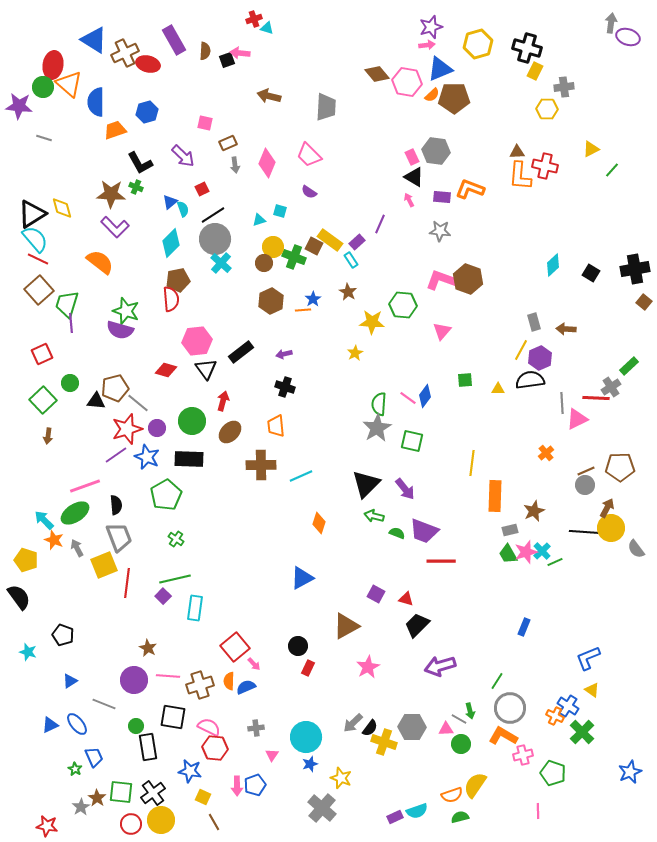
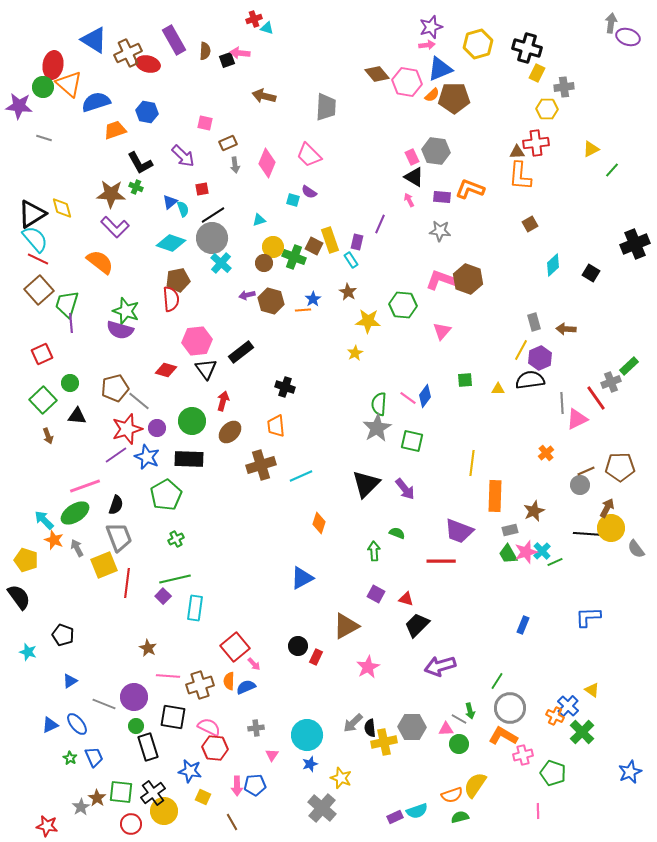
brown cross at (125, 53): moved 3 px right
yellow rectangle at (535, 71): moved 2 px right, 2 px down
brown arrow at (269, 96): moved 5 px left
blue semicircle at (96, 102): rotated 72 degrees clockwise
blue hexagon at (147, 112): rotated 25 degrees clockwise
red cross at (545, 166): moved 9 px left, 23 px up; rotated 20 degrees counterclockwise
red square at (202, 189): rotated 16 degrees clockwise
cyan square at (280, 211): moved 13 px right, 11 px up
gray circle at (215, 239): moved 3 px left, 1 px up
yellow rectangle at (330, 240): rotated 35 degrees clockwise
purple rectangle at (357, 242): rotated 35 degrees counterclockwise
cyan diamond at (171, 243): rotated 64 degrees clockwise
black cross at (635, 269): moved 25 px up; rotated 12 degrees counterclockwise
brown hexagon at (271, 301): rotated 20 degrees counterclockwise
brown square at (644, 302): moved 114 px left, 78 px up; rotated 21 degrees clockwise
yellow star at (372, 322): moved 4 px left, 1 px up
purple arrow at (284, 354): moved 37 px left, 59 px up
gray cross at (611, 387): moved 5 px up; rotated 12 degrees clockwise
red line at (596, 398): rotated 52 degrees clockwise
black triangle at (96, 401): moved 19 px left, 15 px down
gray line at (138, 403): moved 1 px right, 2 px up
brown arrow at (48, 436): rotated 28 degrees counterclockwise
brown cross at (261, 465): rotated 16 degrees counterclockwise
gray circle at (585, 485): moved 5 px left
black semicircle at (116, 505): rotated 24 degrees clockwise
green arrow at (374, 516): moved 35 px down; rotated 72 degrees clockwise
purple trapezoid at (424, 531): moved 35 px right
black line at (585, 532): moved 4 px right, 2 px down
green cross at (176, 539): rotated 28 degrees clockwise
blue rectangle at (524, 627): moved 1 px left, 2 px up
blue L-shape at (588, 658): moved 41 px up; rotated 20 degrees clockwise
red rectangle at (308, 668): moved 8 px right, 11 px up
purple circle at (134, 680): moved 17 px down
blue cross at (568, 706): rotated 10 degrees clockwise
black semicircle at (370, 728): rotated 138 degrees clockwise
cyan circle at (306, 737): moved 1 px right, 2 px up
yellow cross at (384, 742): rotated 30 degrees counterclockwise
green circle at (461, 744): moved 2 px left
black rectangle at (148, 747): rotated 8 degrees counterclockwise
green star at (75, 769): moved 5 px left, 11 px up
blue pentagon at (255, 785): rotated 15 degrees clockwise
yellow circle at (161, 820): moved 3 px right, 9 px up
brown line at (214, 822): moved 18 px right
